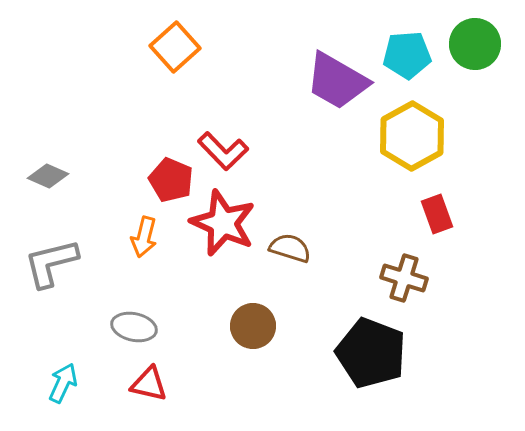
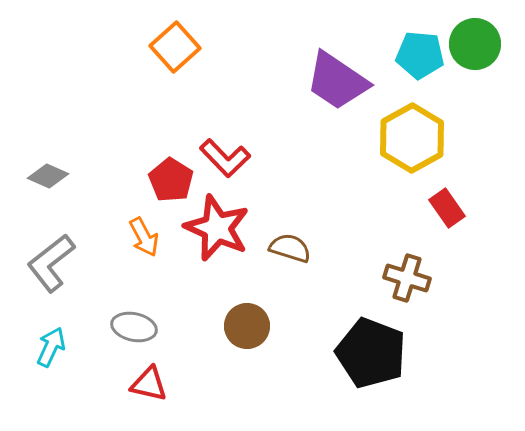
cyan pentagon: moved 13 px right; rotated 9 degrees clockwise
purple trapezoid: rotated 4 degrees clockwise
yellow hexagon: moved 2 px down
red L-shape: moved 2 px right, 7 px down
red pentagon: rotated 9 degrees clockwise
red rectangle: moved 10 px right, 6 px up; rotated 15 degrees counterclockwise
red star: moved 6 px left, 5 px down
orange arrow: rotated 42 degrees counterclockwise
gray L-shape: rotated 24 degrees counterclockwise
brown cross: moved 3 px right
brown circle: moved 6 px left
cyan arrow: moved 12 px left, 36 px up
